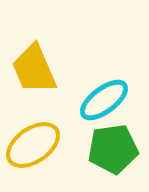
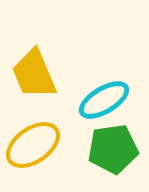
yellow trapezoid: moved 5 px down
cyan ellipse: rotated 6 degrees clockwise
